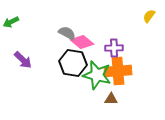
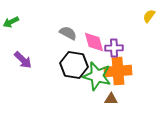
gray semicircle: moved 1 px right
pink diamond: moved 12 px right; rotated 35 degrees clockwise
black hexagon: moved 1 px right, 2 px down
green star: moved 1 px down
